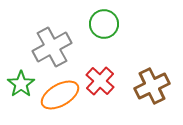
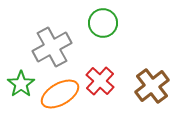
green circle: moved 1 px left, 1 px up
brown cross: rotated 12 degrees counterclockwise
orange ellipse: moved 1 px up
